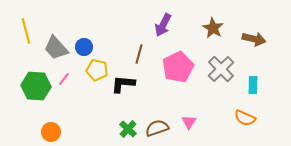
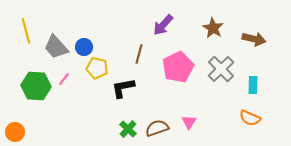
purple arrow: rotated 15 degrees clockwise
gray trapezoid: moved 1 px up
yellow pentagon: moved 2 px up
black L-shape: moved 4 px down; rotated 15 degrees counterclockwise
orange semicircle: moved 5 px right
orange circle: moved 36 px left
